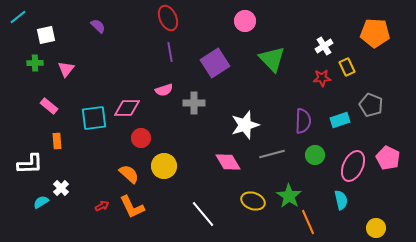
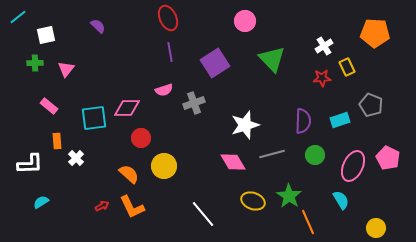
gray cross at (194, 103): rotated 20 degrees counterclockwise
pink diamond at (228, 162): moved 5 px right
white cross at (61, 188): moved 15 px right, 30 px up
cyan semicircle at (341, 200): rotated 18 degrees counterclockwise
